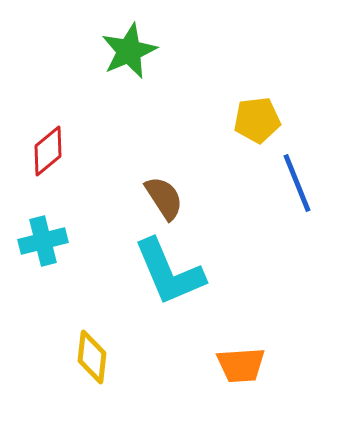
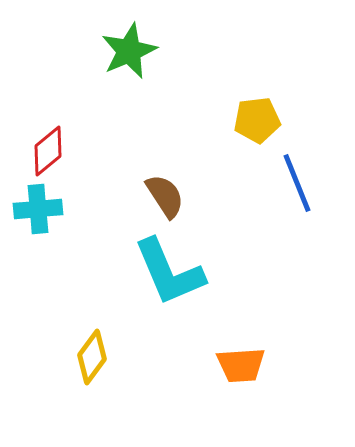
brown semicircle: moved 1 px right, 2 px up
cyan cross: moved 5 px left, 32 px up; rotated 9 degrees clockwise
yellow diamond: rotated 30 degrees clockwise
